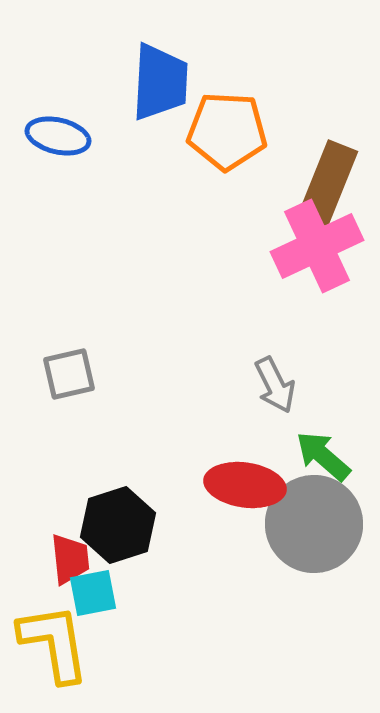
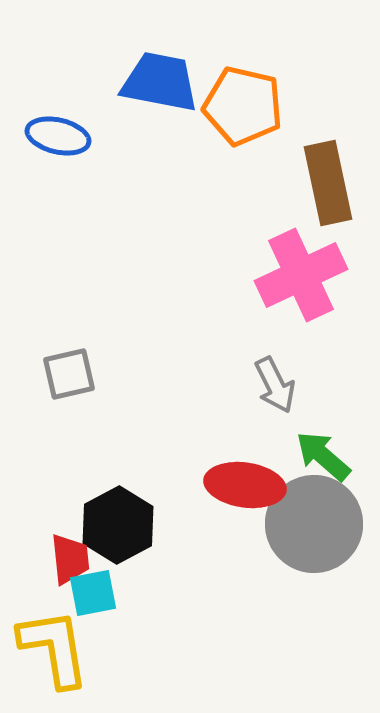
blue trapezoid: rotated 82 degrees counterclockwise
orange pentagon: moved 16 px right, 25 px up; rotated 10 degrees clockwise
brown rectangle: rotated 34 degrees counterclockwise
pink cross: moved 16 px left, 29 px down
black hexagon: rotated 10 degrees counterclockwise
yellow L-shape: moved 5 px down
